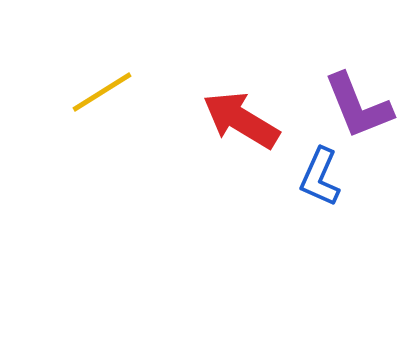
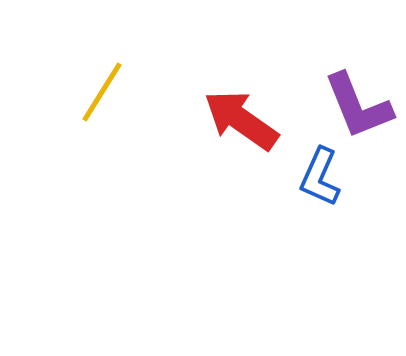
yellow line: rotated 26 degrees counterclockwise
red arrow: rotated 4 degrees clockwise
